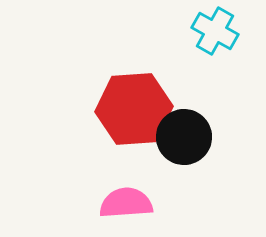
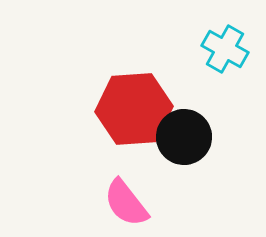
cyan cross: moved 10 px right, 18 px down
pink semicircle: rotated 124 degrees counterclockwise
